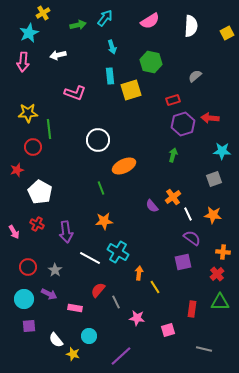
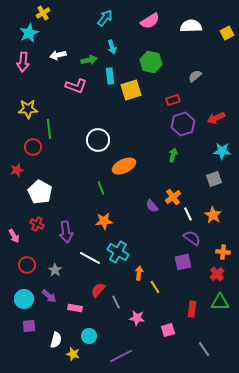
green arrow at (78, 25): moved 11 px right, 35 px down
white semicircle at (191, 26): rotated 95 degrees counterclockwise
pink L-shape at (75, 93): moved 1 px right, 7 px up
yellow star at (28, 113): moved 4 px up
red arrow at (210, 118): moved 6 px right; rotated 30 degrees counterclockwise
orange star at (213, 215): rotated 24 degrees clockwise
pink arrow at (14, 232): moved 4 px down
red circle at (28, 267): moved 1 px left, 2 px up
purple arrow at (49, 294): moved 2 px down; rotated 14 degrees clockwise
white semicircle at (56, 340): rotated 126 degrees counterclockwise
gray line at (204, 349): rotated 42 degrees clockwise
purple line at (121, 356): rotated 15 degrees clockwise
